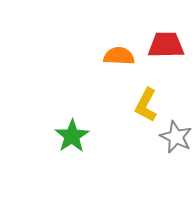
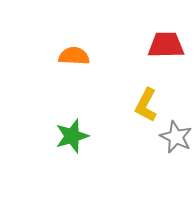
orange semicircle: moved 45 px left
green star: rotated 16 degrees clockwise
